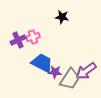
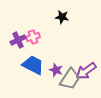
blue trapezoid: moved 9 px left, 2 px down
purple star: moved 1 px right, 2 px up; rotated 16 degrees clockwise
